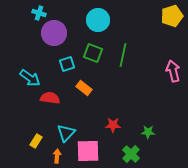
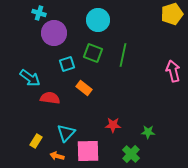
yellow pentagon: moved 2 px up
orange arrow: rotated 80 degrees counterclockwise
